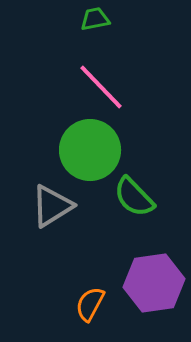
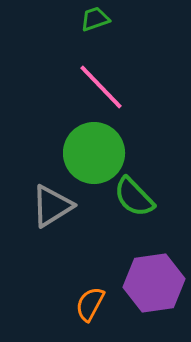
green trapezoid: rotated 8 degrees counterclockwise
green circle: moved 4 px right, 3 px down
